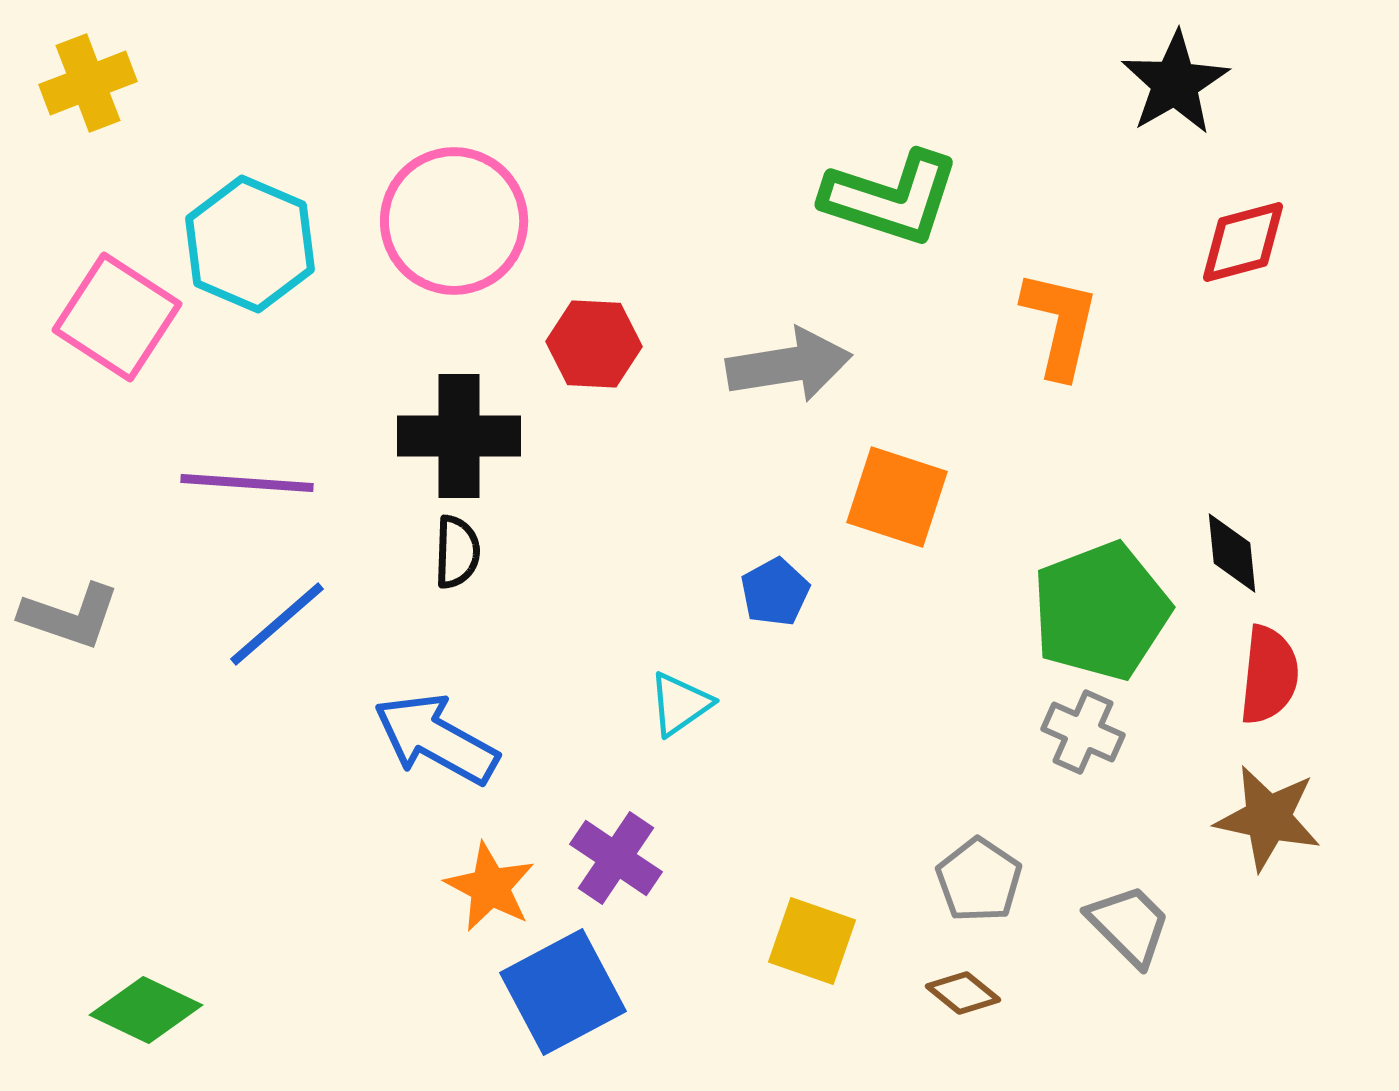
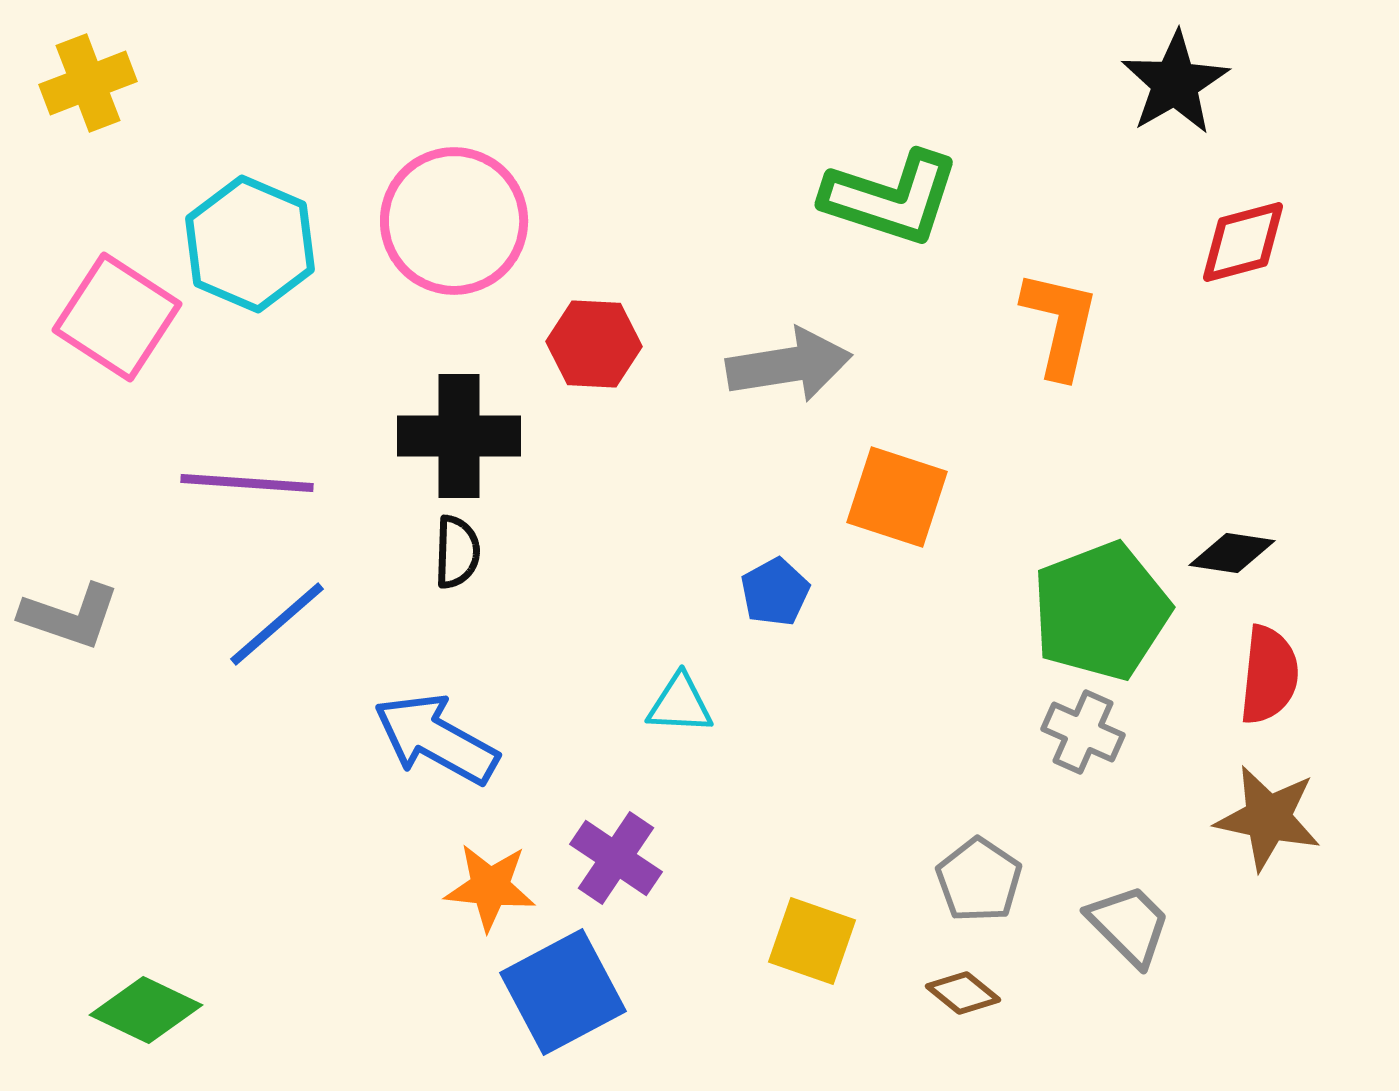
black diamond: rotated 76 degrees counterclockwise
cyan triangle: rotated 38 degrees clockwise
orange star: rotated 22 degrees counterclockwise
